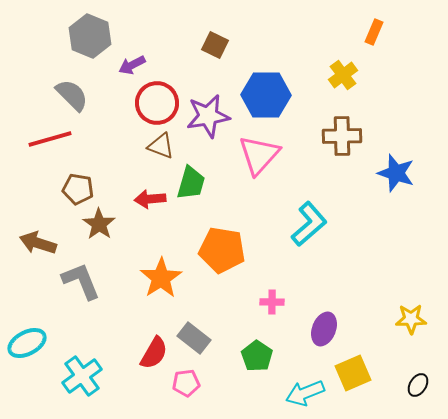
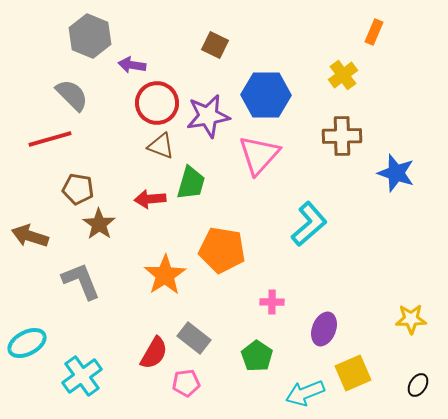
purple arrow: rotated 36 degrees clockwise
brown arrow: moved 8 px left, 7 px up
orange star: moved 4 px right, 3 px up
